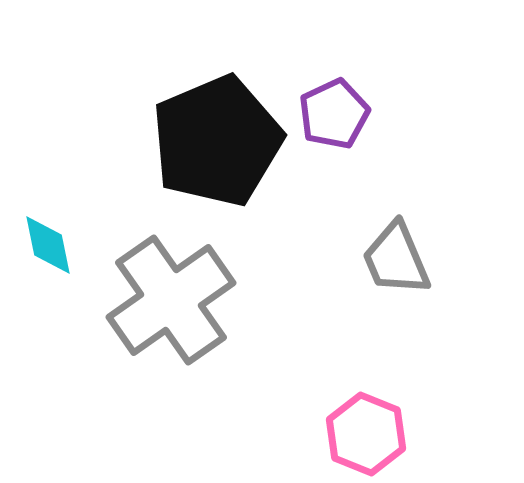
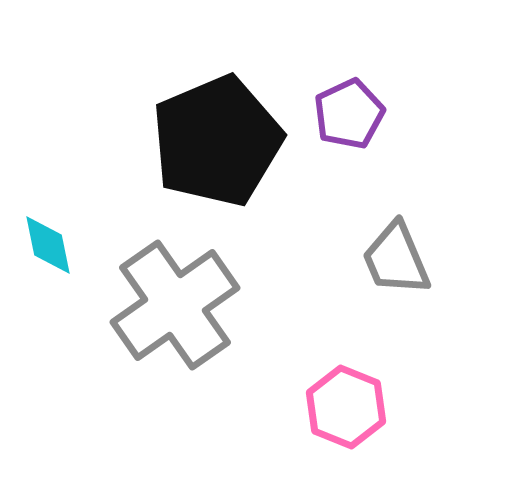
purple pentagon: moved 15 px right
gray cross: moved 4 px right, 5 px down
pink hexagon: moved 20 px left, 27 px up
